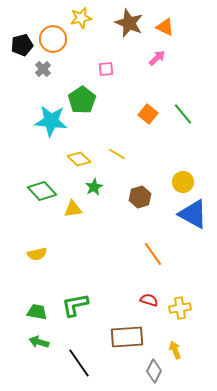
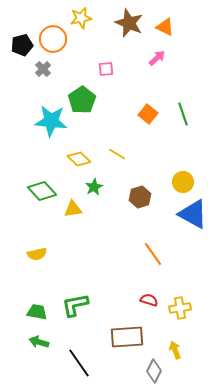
green line: rotated 20 degrees clockwise
